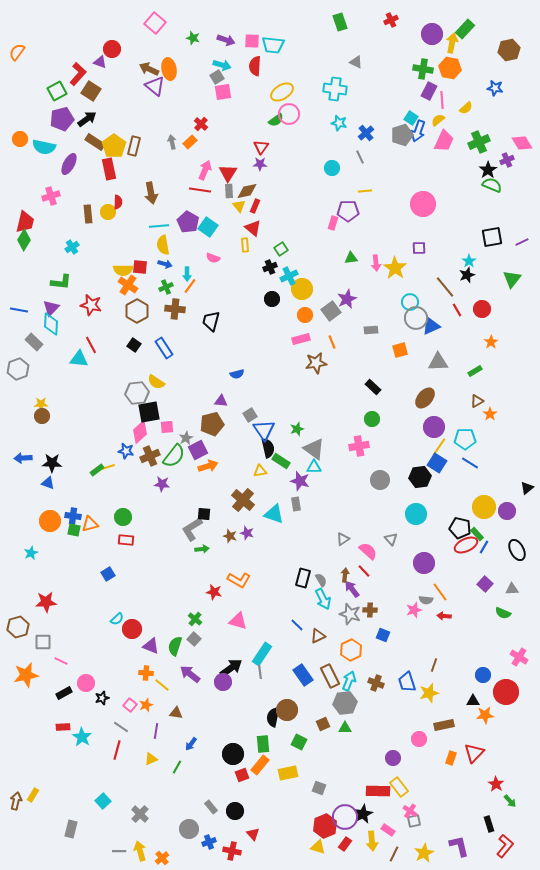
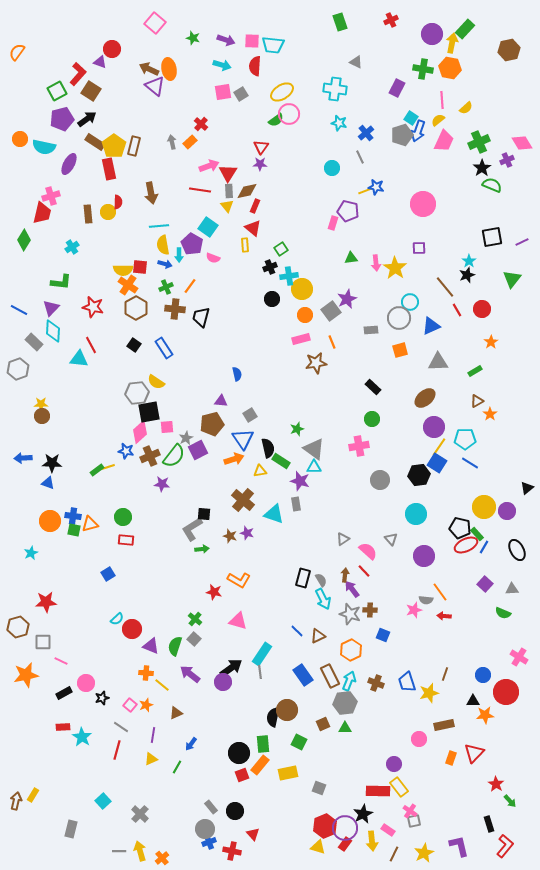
gray square at (217, 77): moved 24 px right, 17 px down
blue star at (495, 88): moved 119 px left, 99 px down
purple rectangle at (429, 91): moved 32 px left, 3 px up
pink arrow at (205, 170): moved 4 px right, 4 px up; rotated 48 degrees clockwise
black star at (488, 170): moved 6 px left, 2 px up
yellow line at (365, 191): rotated 16 degrees counterclockwise
yellow triangle at (239, 206): moved 12 px left
purple pentagon at (348, 211): rotated 15 degrees clockwise
red trapezoid at (25, 222): moved 17 px right, 9 px up
purple pentagon at (188, 222): moved 4 px right, 22 px down
cyan arrow at (187, 274): moved 8 px left, 19 px up
cyan cross at (289, 276): rotated 18 degrees clockwise
red star at (91, 305): moved 2 px right, 2 px down
blue line at (19, 310): rotated 18 degrees clockwise
brown hexagon at (137, 311): moved 1 px left, 3 px up
gray circle at (416, 318): moved 17 px left
black trapezoid at (211, 321): moved 10 px left, 4 px up
cyan diamond at (51, 324): moved 2 px right, 7 px down
blue semicircle at (237, 374): rotated 88 degrees counterclockwise
brown ellipse at (425, 398): rotated 10 degrees clockwise
blue triangle at (264, 430): moved 21 px left, 9 px down
orange arrow at (208, 466): moved 26 px right, 7 px up
black hexagon at (420, 477): moved 1 px left, 2 px up
purple circle at (424, 563): moved 7 px up
blue line at (297, 625): moved 6 px down
brown line at (434, 665): moved 11 px right, 9 px down
brown triangle at (176, 713): rotated 32 degrees counterclockwise
purple line at (156, 731): moved 3 px left, 4 px down
black circle at (233, 754): moved 6 px right, 1 px up
purple circle at (393, 758): moved 1 px right, 6 px down
purple circle at (345, 817): moved 11 px down
gray circle at (189, 829): moved 16 px right
